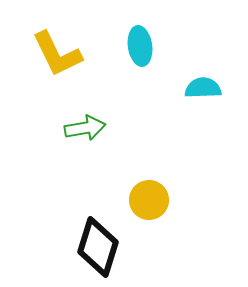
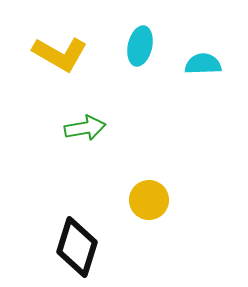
cyan ellipse: rotated 21 degrees clockwise
yellow L-shape: moved 3 px right; rotated 34 degrees counterclockwise
cyan semicircle: moved 24 px up
black diamond: moved 21 px left
